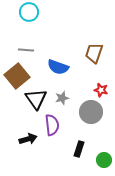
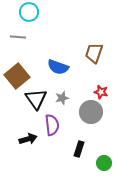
gray line: moved 8 px left, 13 px up
red star: moved 2 px down
green circle: moved 3 px down
